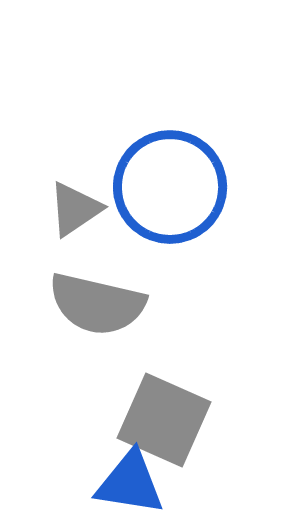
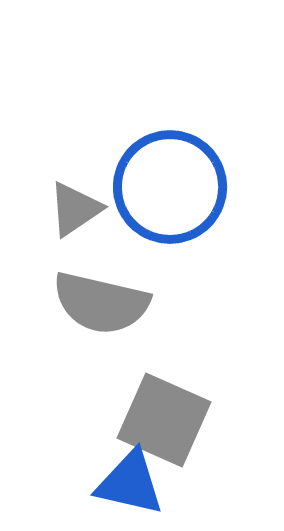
gray semicircle: moved 4 px right, 1 px up
blue triangle: rotated 4 degrees clockwise
